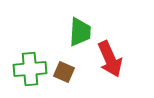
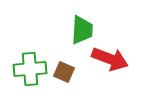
green trapezoid: moved 2 px right, 2 px up
red arrow: rotated 45 degrees counterclockwise
